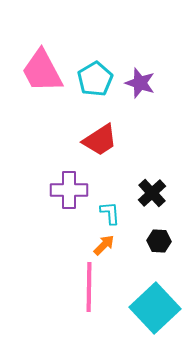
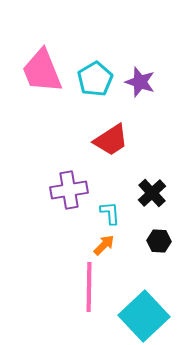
pink trapezoid: rotated 6 degrees clockwise
purple star: moved 1 px up
red trapezoid: moved 11 px right
purple cross: rotated 9 degrees counterclockwise
cyan square: moved 11 px left, 8 px down
